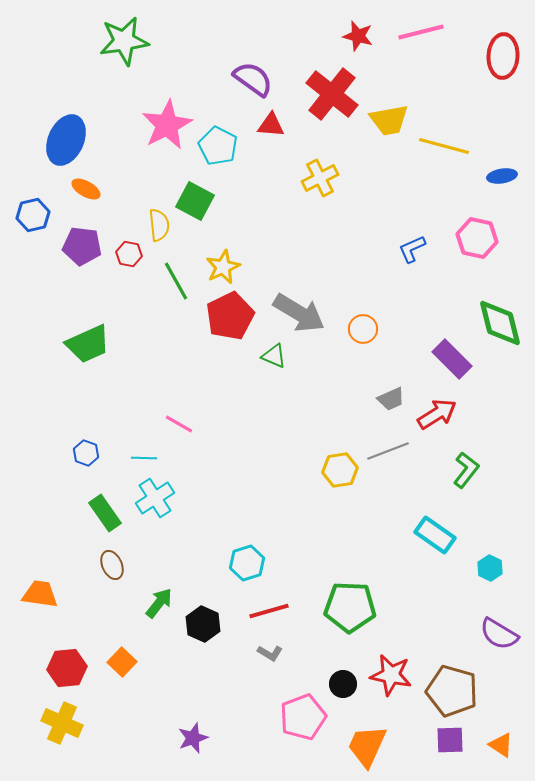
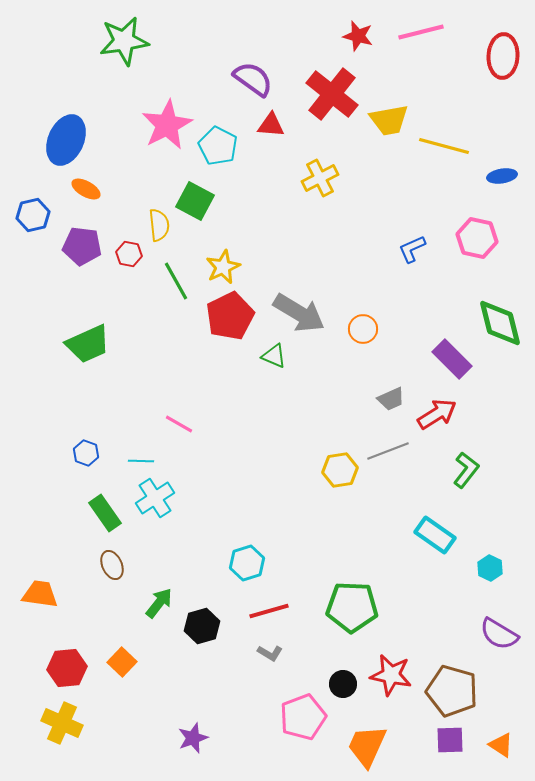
cyan line at (144, 458): moved 3 px left, 3 px down
green pentagon at (350, 607): moved 2 px right
black hexagon at (203, 624): moved 1 px left, 2 px down; rotated 20 degrees clockwise
